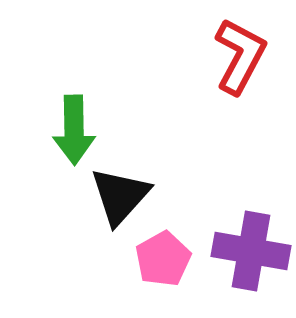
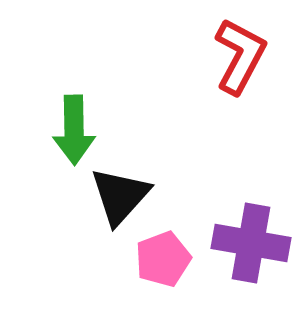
purple cross: moved 8 px up
pink pentagon: rotated 8 degrees clockwise
